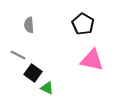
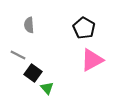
black pentagon: moved 1 px right, 4 px down
pink triangle: rotated 40 degrees counterclockwise
green triangle: rotated 24 degrees clockwise
